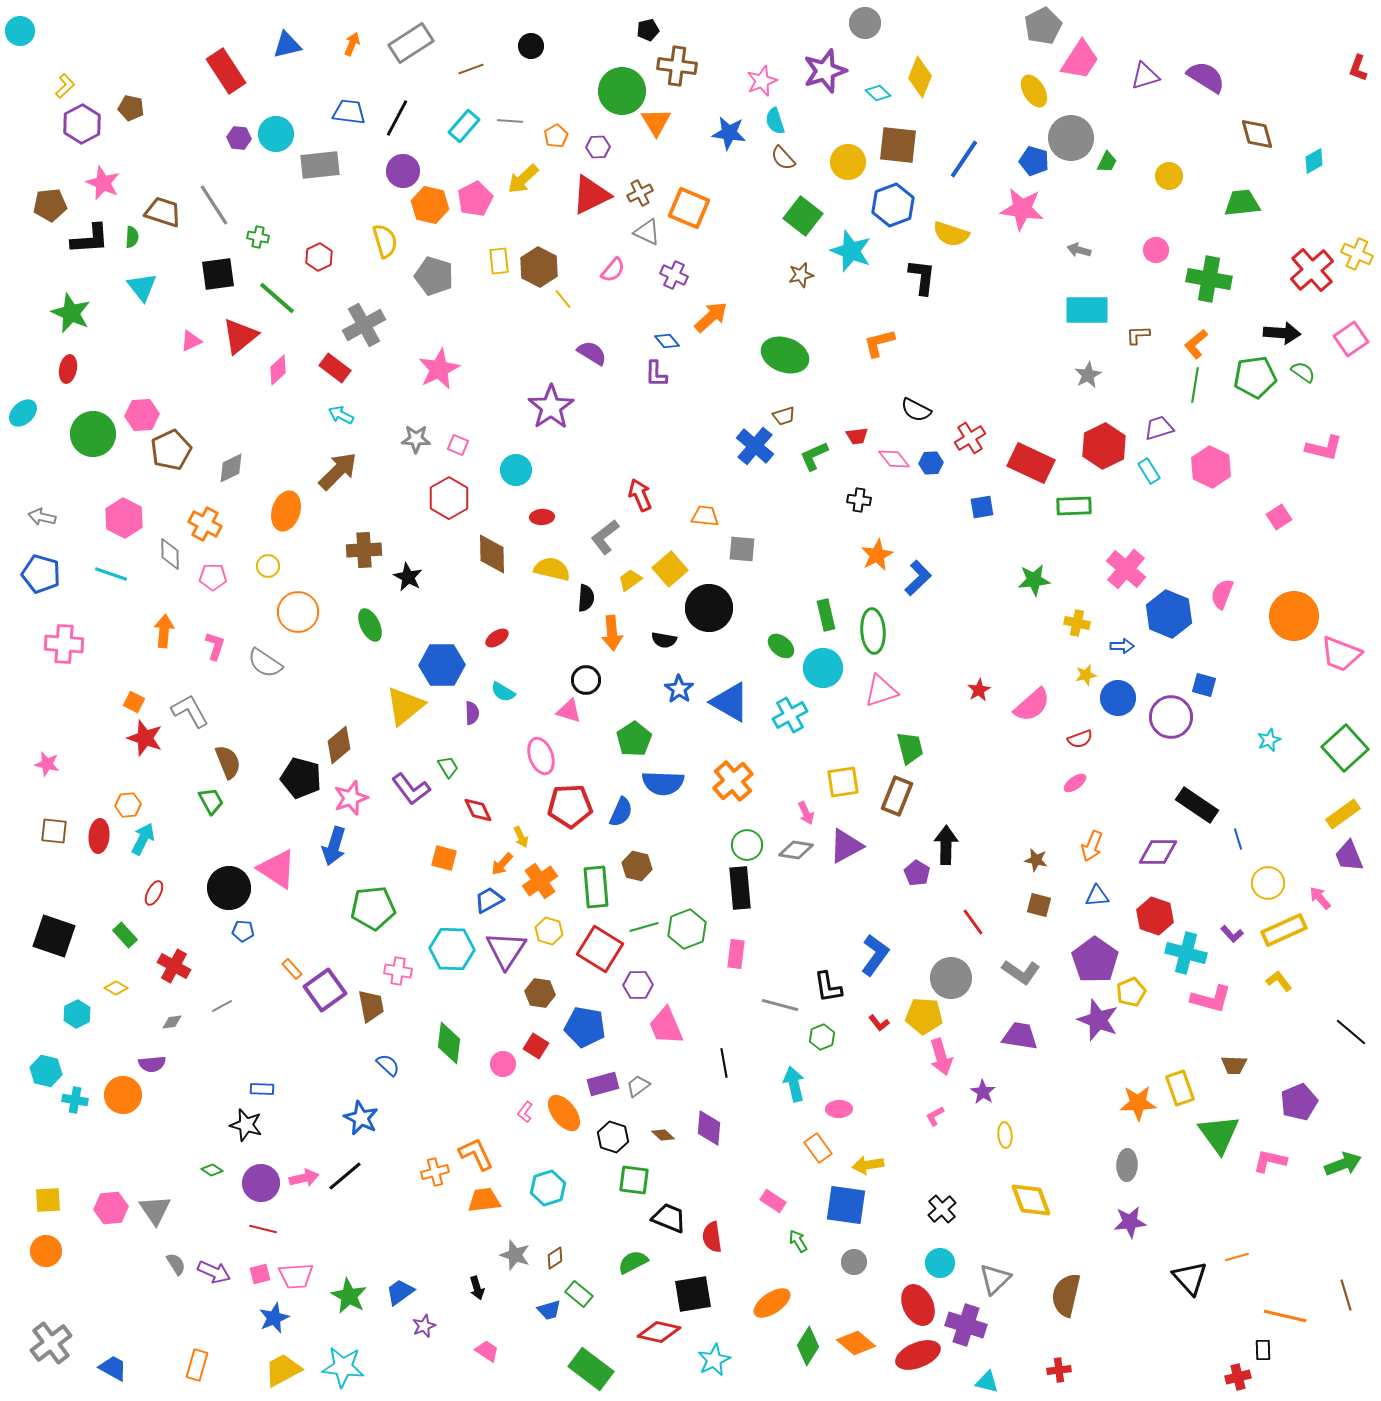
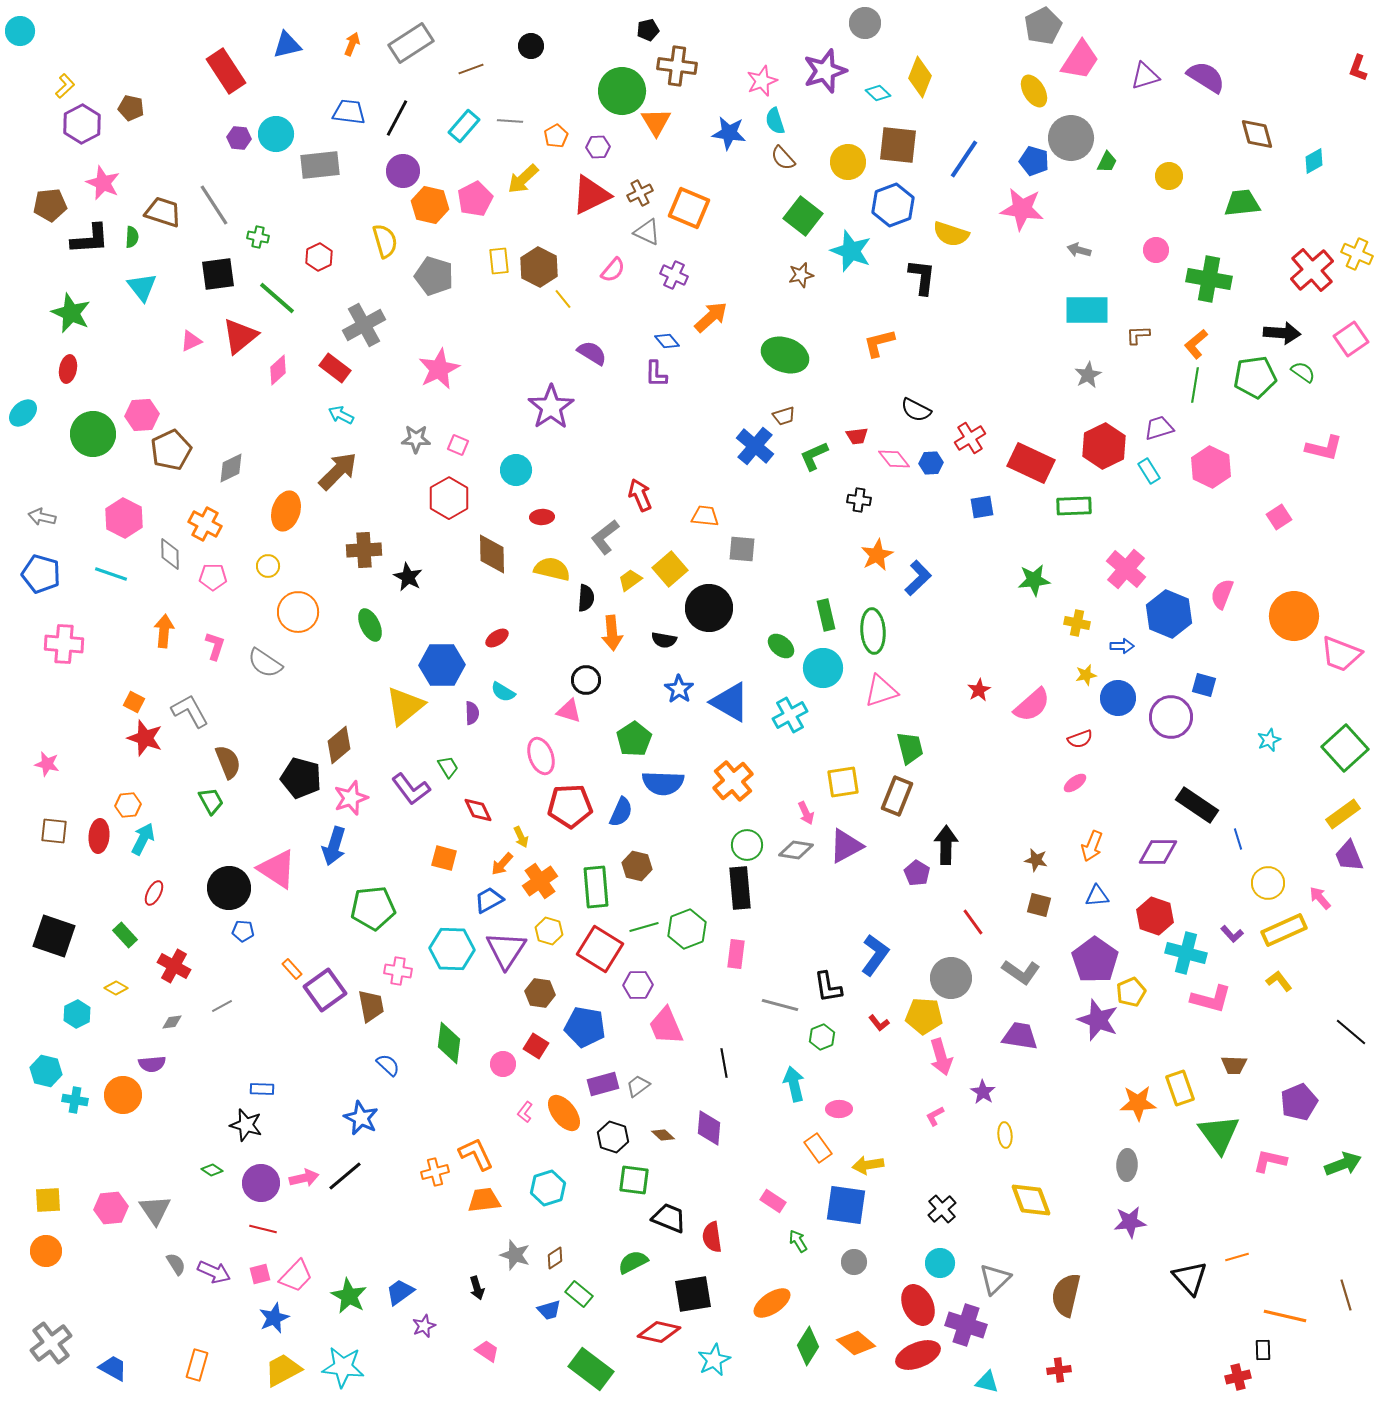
pink trapezoid at (296, 1276): rotated 42 degrees counterclockwise
